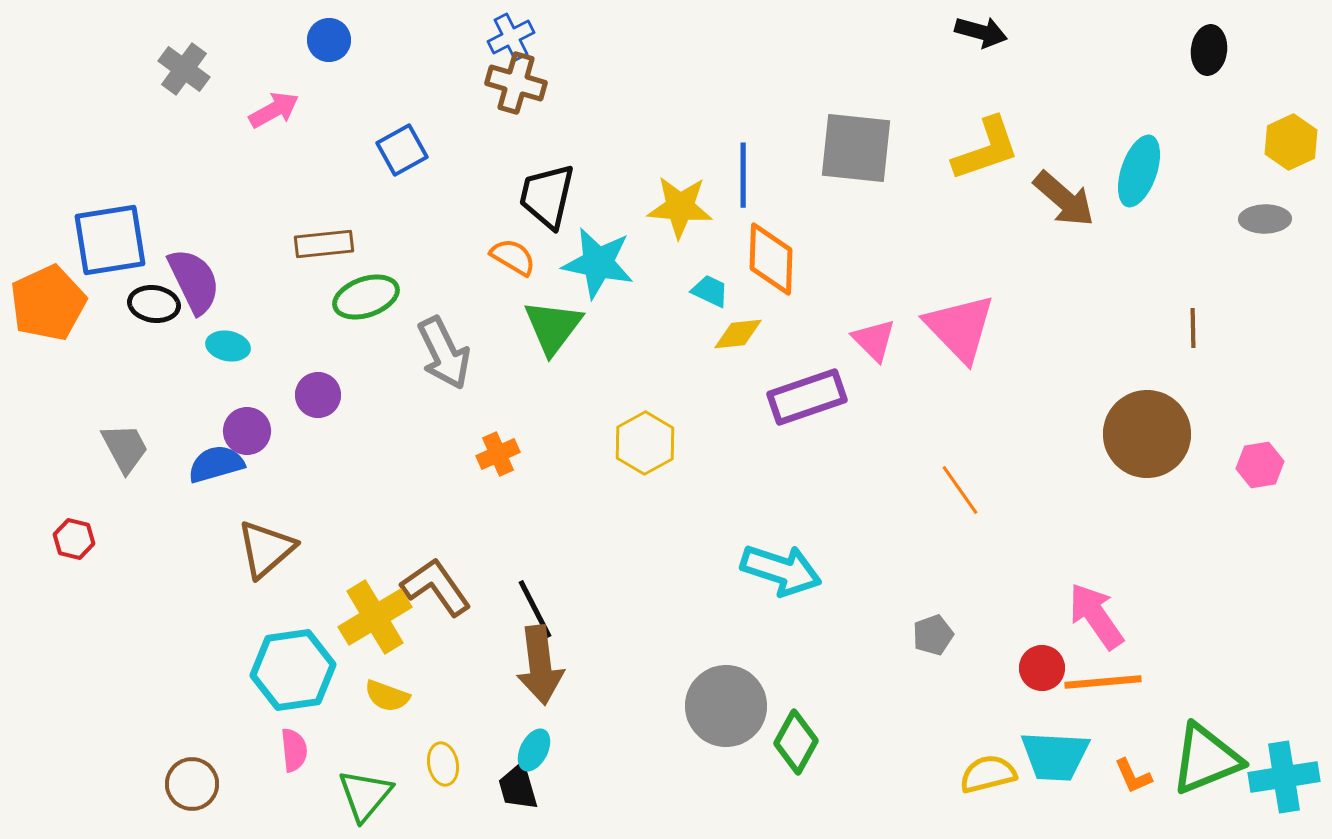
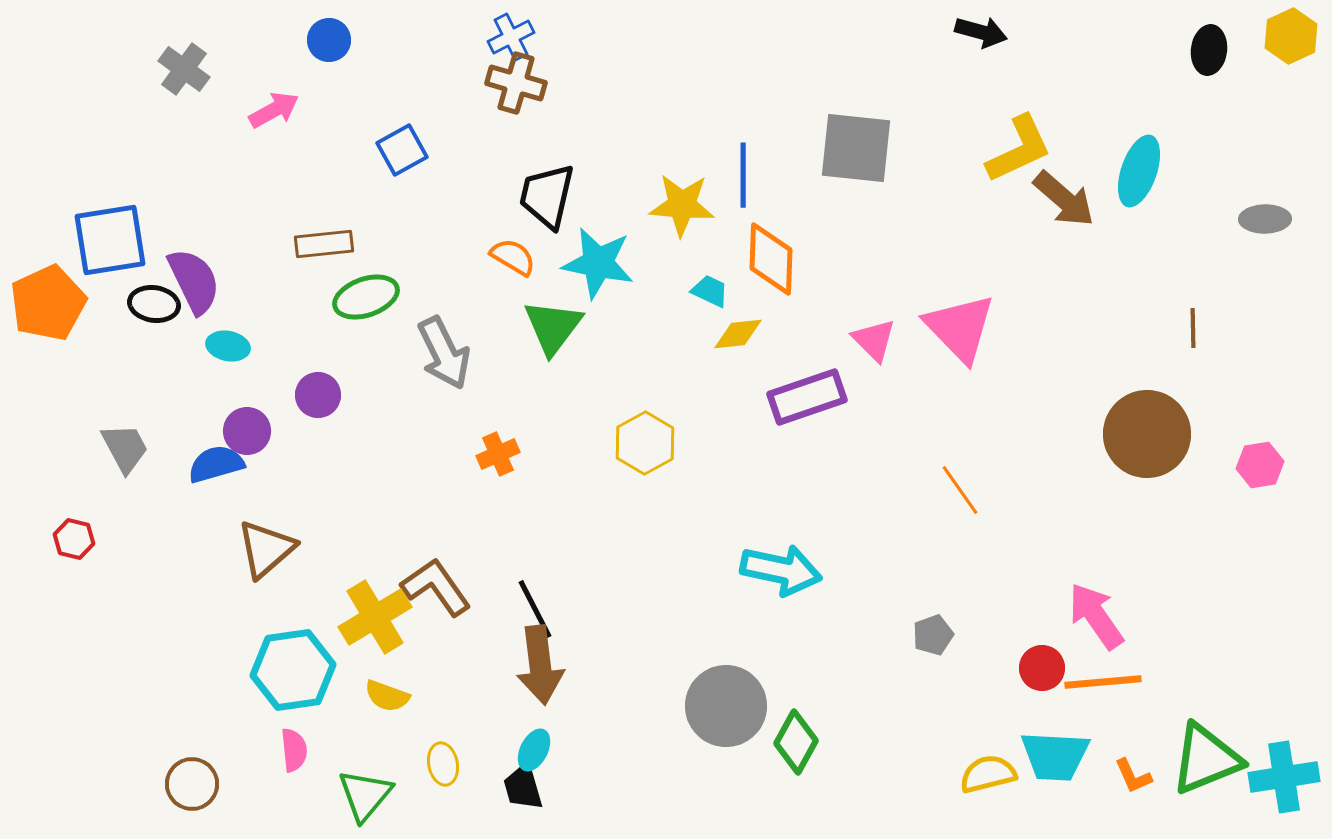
yellow hexagon at (1291, 142): moved 106 px up
yellow L-shape at (986, 149): moved 33 px right; rotated 6 degrees counterclockwise
yellow star at (680, 207): moved 2 px right, 2 px up
cyan arrow at (781, 570): rotated 6 degrees counterclockwise
black trapezoid at (518, 787): moved 5 px right
